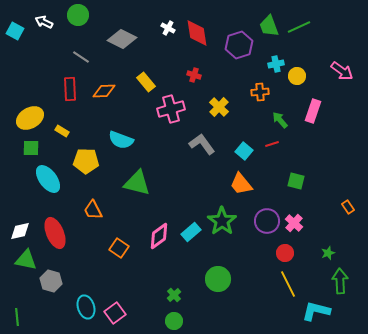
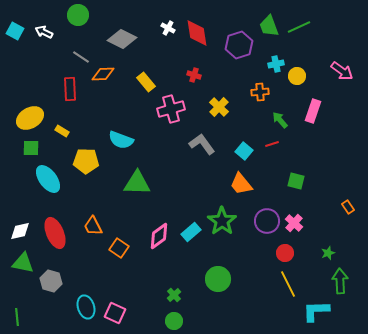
white arrow at (44, 22): moved 10 px down
orange diamond at (104, 91): moved 1 px left, 17 px up
green triangle at (137, 183): rotated 12 degrees counterclockwise
orange trapezoid at (93, 210): moved 16 px down
green triangle at (26, 260): moved 3 px left, 3 px down
cyan L-shape at (316, 311): rotated 16 degrees counterclockwise
pink square at (115, 313): rotated 30 degrees counterclockwise
